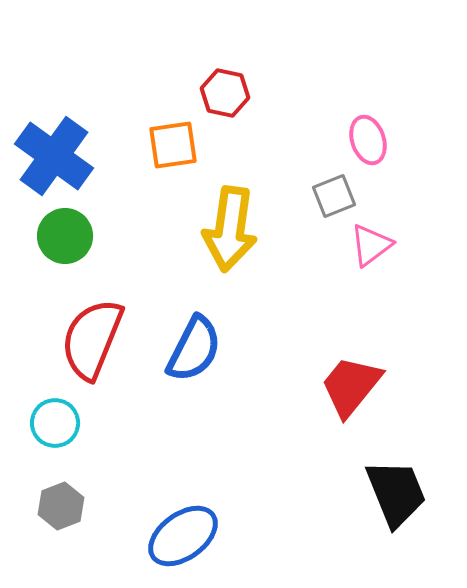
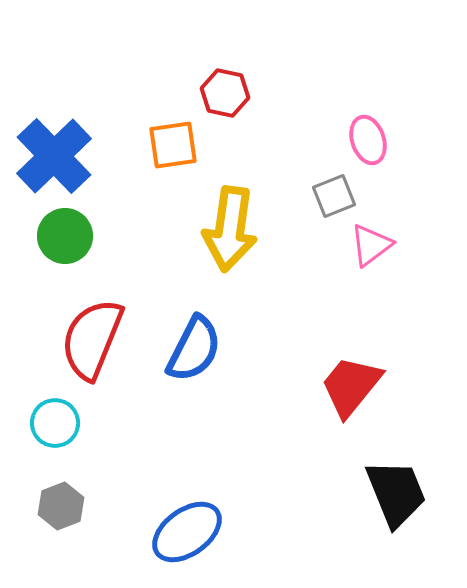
blue cross: rotated 10 degrees clockwise
blue ellipse: moved 4 px right, 4 px up
